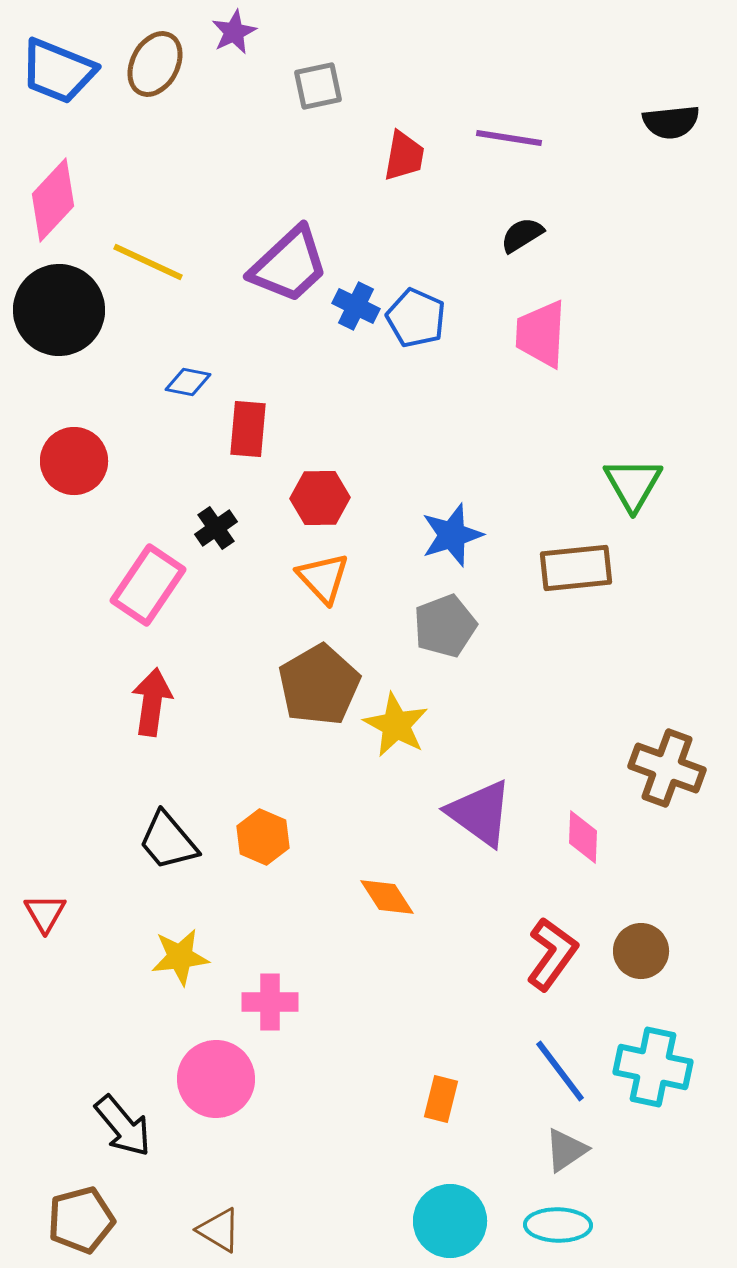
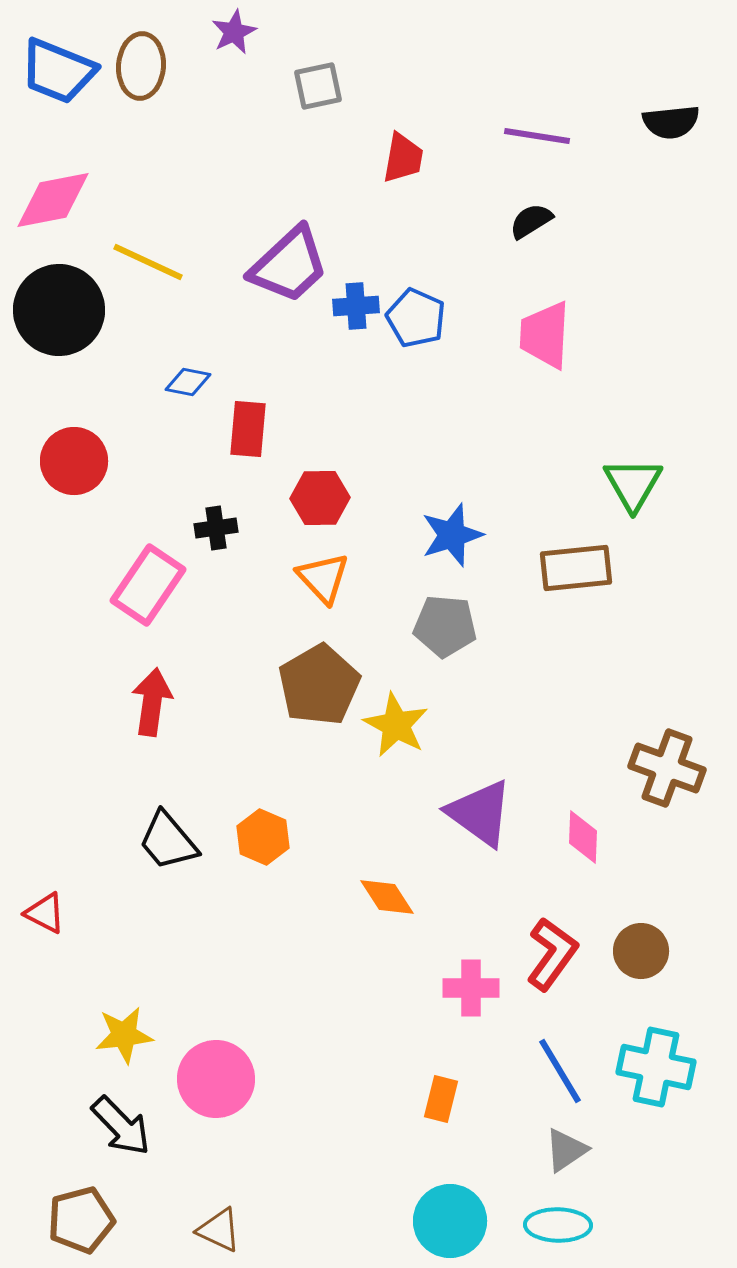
brown ellipse at (155, 64): moved 14 px left, 2 px down; rotated 24 degrees counterclockwise
purple line at (509, 138): moved 28 px right, 2 px up
red trapezoid at (404, 156): moved 1 px left, 2 px down
pink diamond at (53, 200): rotated 36 degrees clockwise
black semicircle at (522, 235): moved 9 px right, 14 px up
blue cross at (356, 306): rotated 30 degrees counterclockwise
pink trapezoid at (541, 334): moved 4 px right, 1 px down
black cross at (216, 528): rotated 27 degrees clockwise
gray pentagon at (445, 626): rotated 26 degrees clockwise
red triangle at (45, 913): rotated 33 degrees counterclockwise
yellow star at (180, 957): moved 56 px left, 78 px down
pink cross at (270, 1002): moved 201 px right, 14 px up
cyan cross at (653, 1067): moved 3 px right
blue line at (560, 1071): rotated 6 degrees clockwise
black arrow at (123, 1126): moved 2 px left; rotated 4 degrees counterclockwise
brown triangle at (219, 1230): rotated 6 degrees counterclockwise
